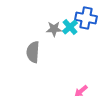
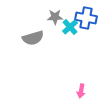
gray star: moved 1 px right, 12 px up
gray semicircle: moved 14 px up; rotated 110 degrees counterclockwise
pink arrow: rotated 40 degrees counterclockwise
